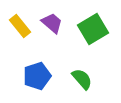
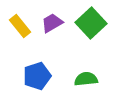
purple trapezoid: rotated 70 degrees counterclockwise
green square: moved 2 px left, 6 px up; rotated 12 degrees counterclockwise
green semicircle: moved 4 px right; rotated 55 degrees counterclockwise
